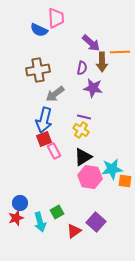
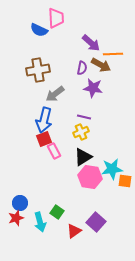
orange line: moved 7 px left, 2 px down
brown arrow: moved 1 px left, 3 px down; rotated 60 degrees counterclockwise
yellow cross: moved 2 px down; rotated 35 degrees clockwise
green square: rotated 24 degrees counterclockwise
